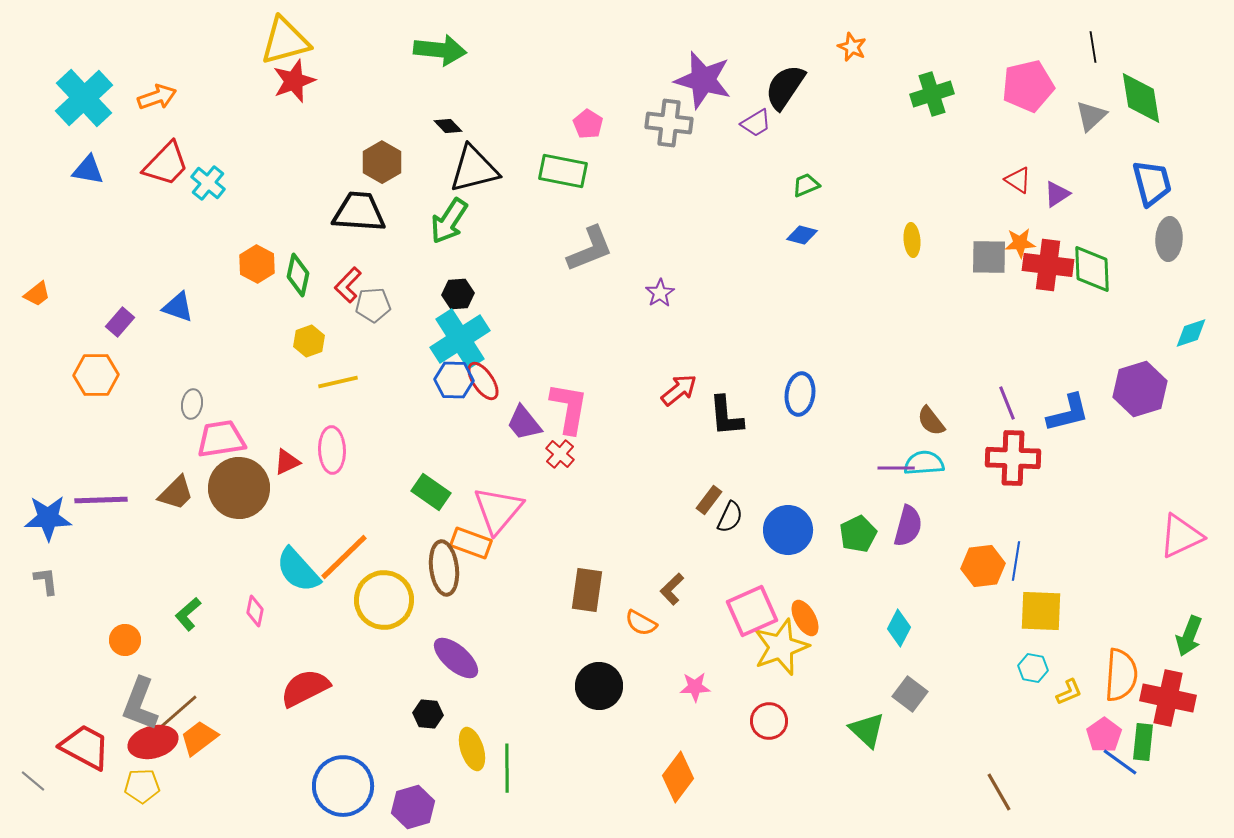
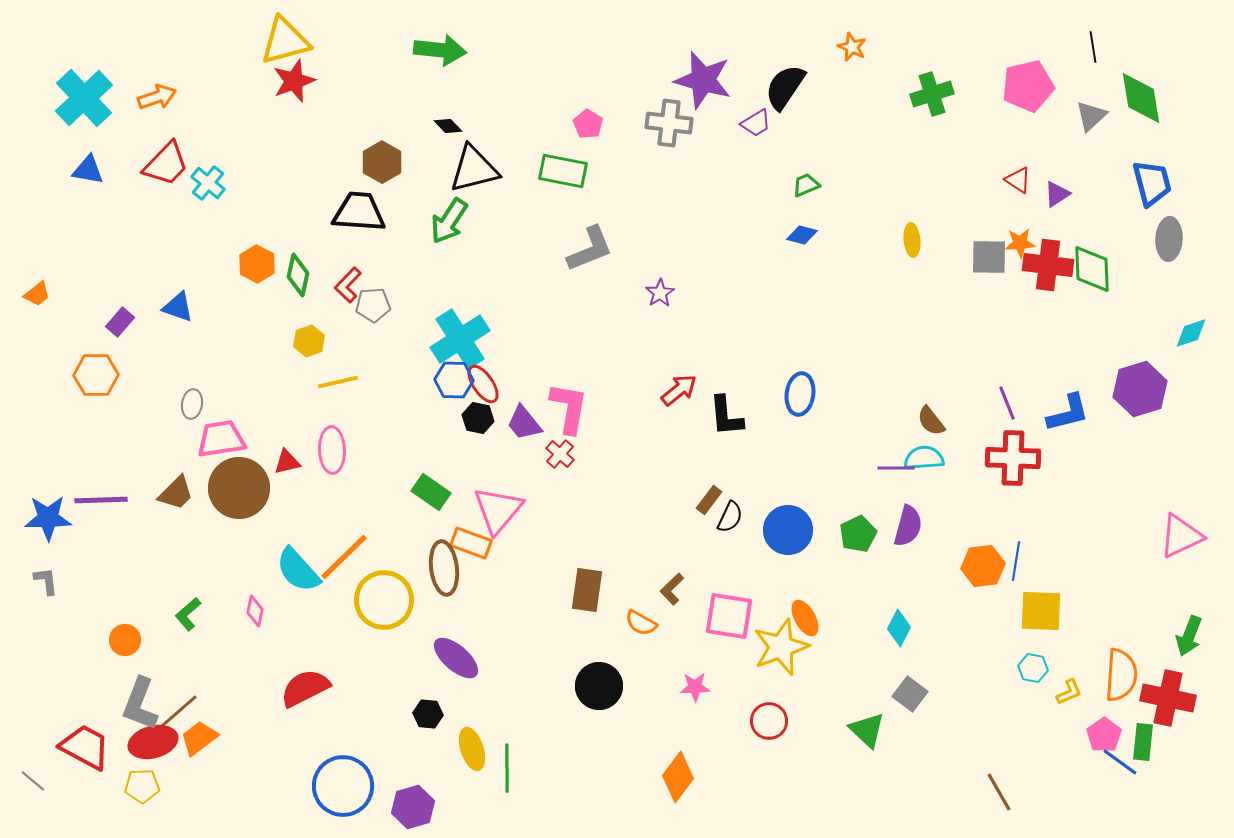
black hexagon at (458, 294): moved 20 px right, 124 px down; rotated 16 degrees clockwise
red ellipse at (483, 381): moved 3 px down
red triangle at (287, 462): rotated 12 degrees clockwise
cyan semicircle at (924, 463): moved 5 px up
pink square at (752, 611): moved 23 px left, 5 px down; rotated 33 degrees clockwise
